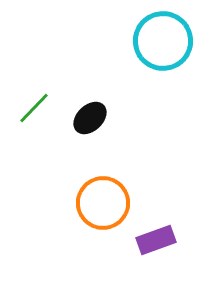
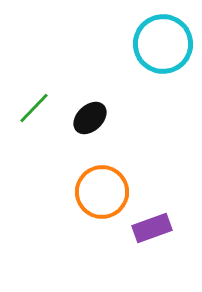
cyan circle: moved 3 px down
orange circle: moved 1 px left, 11 px up
purple rectangle: moved 4 px left, 12 px up
